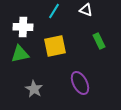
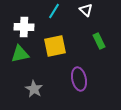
white triangle: rotated 24 degrees clockwise
white cross: moved 1 px right
purple ellipse: moved 1 px left, 4 px up; rotated 15 degrees clockwise
